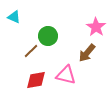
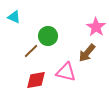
pink triangle: moved 3 px up
